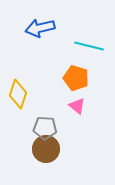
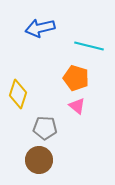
brown circle: moved 7 px left, 11 px down
